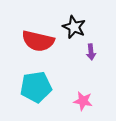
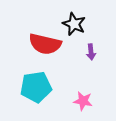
black star: moved 3 px up
red semicircle: moved 7 px right, 3 px down
